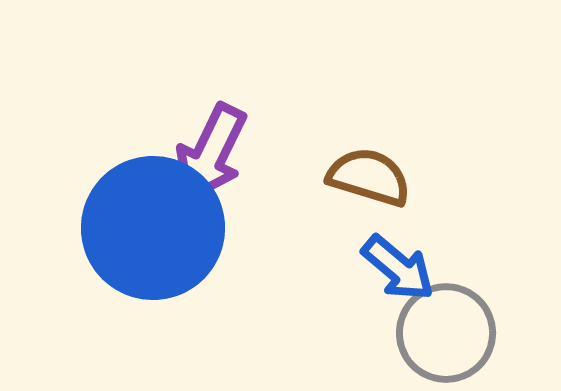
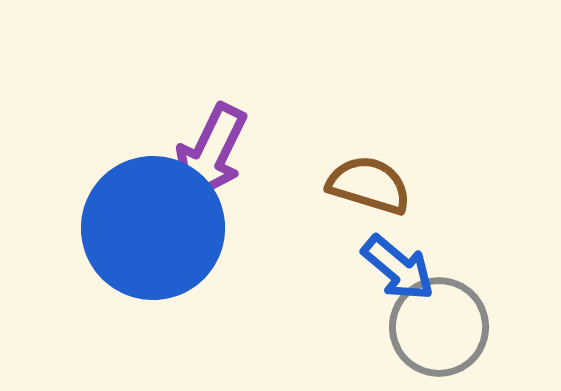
brown semicircle: moved 8 px down
gray circle: moved 7 px left, 6 px up
